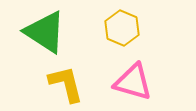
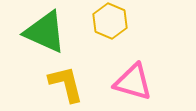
yellow hexagon: moved 12 px left, 7 px up
green triangle: rotated 9 degrees counterclockwise
